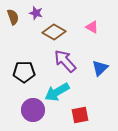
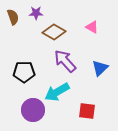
purple star: rotated 16 degrees counterclockwise
red square: moved 7 px right, 4 px up; rotated 18 degrees clockwise
